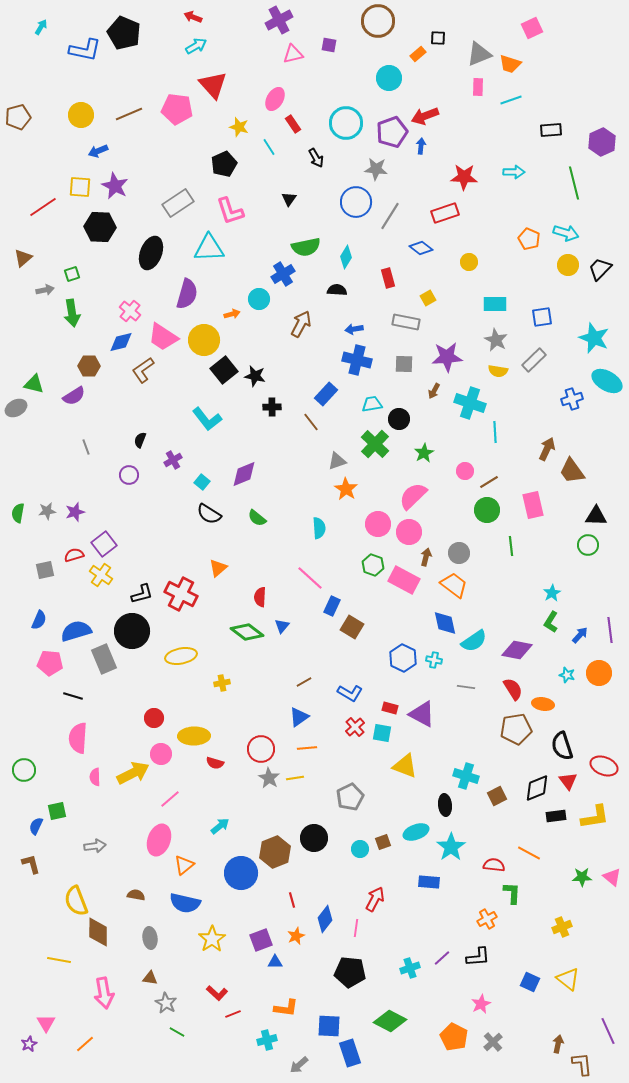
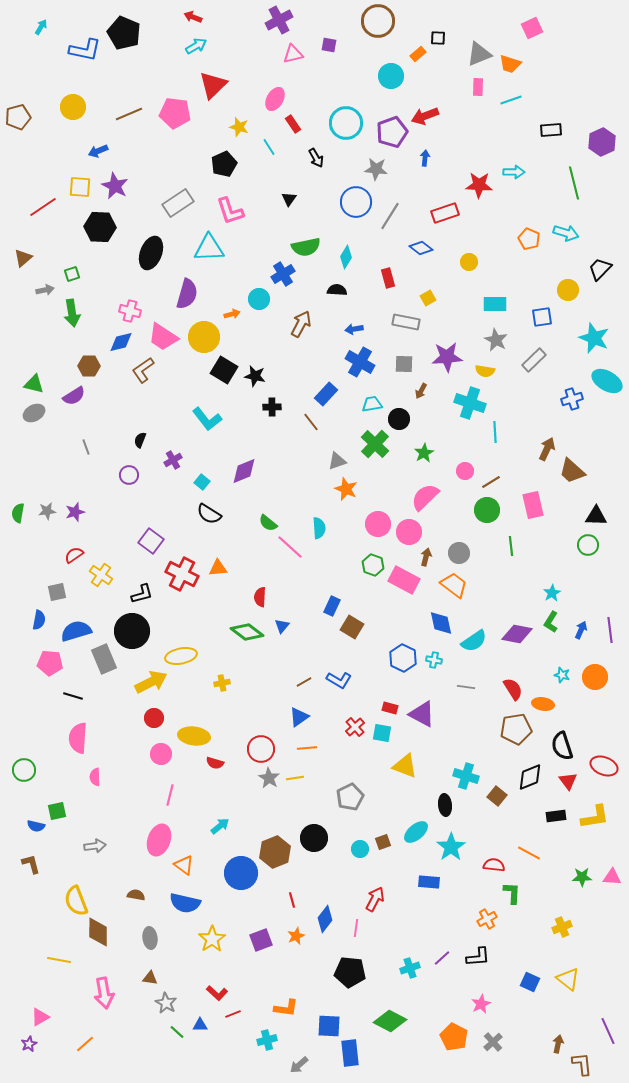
cyan circle at (389, 78): moved 2 px right, 2 px up
red triangle at (213, 85): rotated 28 degrees clockwise
pink pentagon at (177, 109): moved 2 px left, 4 px down
yellow circle at (81, 115): moved 8 px left, 8 px up
blue arrow at (421, 146): moved 4 px right, 12 px down
red star at (464, 177): moved 15 px right, 8 px down
yellow circle at (568, 265): moved 25 px down
pink cross at (130, 311): rotated 25 degrees counterclockwise
yellow circle at (204, 340): moved 3 px up
blue cross at (357, 360): moved 3 px right, 2 px down; rotated 16 degrees clockwise
black square at (224, 370): rotated 20 degrees counterclockwise
yellow semicircle at (498, 371): moved 13 px left
brown arrow at (434, 391): moved 13 px left
gray ellipse at (16, 408): moved 18 px right, 5 px down
brown trapezoid at (572, 471): rotated 12 degrees counterclockwise
purple diamond at (244, 474): moved 3 px up
brown line at (489, 482): moved 2 px right
orange star at (346, 489): rotated 10 degrees counterclockwise
pink semicircle at (413, 496): moved 12 px right, 1 px down
green semicircle at (257, 518): moved 11 px right, 5 px down
purple square at (104, 544): moved 47 px right, 3 px up; rotated 15 degrees counterclockwise
red semicircle at (74, 555): rotated 18 degrees counterclockwise
orange triangle at (218, 568): rotated 36 degrees clockwise
gray square at (45, 570): moved 12 px right, 22 px down
pink line at (310, 578): moved 20 px left, 31 px up
red cross at (181, 594): moved 1 px right, 20 px up
blue semicircle at (39, 620): rotated 12 degrees counterclockwise
blue diamond at (445, 623): moved 4 px left
blue arrow at (580, 635): moved 1 px right, 5 px up; rotated 18 degrees counterclockwise
purple diamond at (517, 650): moved 16 px up
orange circle at (599, 673): moved 4 px left, 4 px down
cyan star at (567, 675): moved 5 px left
blue L-shape at (350, 693): moved 11 px left, 13 px up
yellow ellipse at (194, 736): rotated 8 degrees clockwise
yellow arrow at (133, 773): moved 18 px right, 91 px up
black diamond at (537, 788): moved 7 px left, 11 px up
brown square at (497, 796): rotated 24 degrees counterclockwise
pink line at (170, 799): moved 4 px up; rotated 35 degrees counterclockwise
blue semicircle at (36, 826): rotated 102 degrees counterclockwise
cyan ellipse at (416, 832): rotated 20 degrees counterclockwise
orange triangle at (184, 865): rotated 45 degrees counterclockwise
pink triangle at (612, 877): rotated 36 degrees counterclockwise
blue triangle at (275, 962): moved 75 px left, 63 px down
pink triangle at (46, 1023): moved 6 px left, 6 px up; rotated 30 degrees clockwise
green line at (177, 1032): rotated 14 degrees clockwise
blue rectangle at (350, 1053): rotated 12 degrees clockwise
